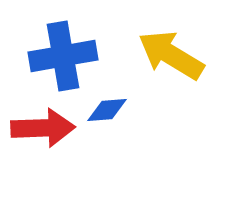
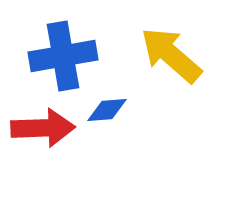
yellow arrow: rotated 10 degrees clockwise
